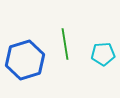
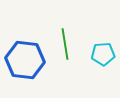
blue hexagon: rotated 24 degrees clockwise
